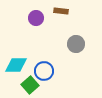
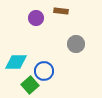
cyan diamond: moved 3 px up
